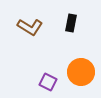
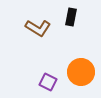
black rectangle: moved 6 px up
brown L-shape: moved 8 px right, 1 px down
